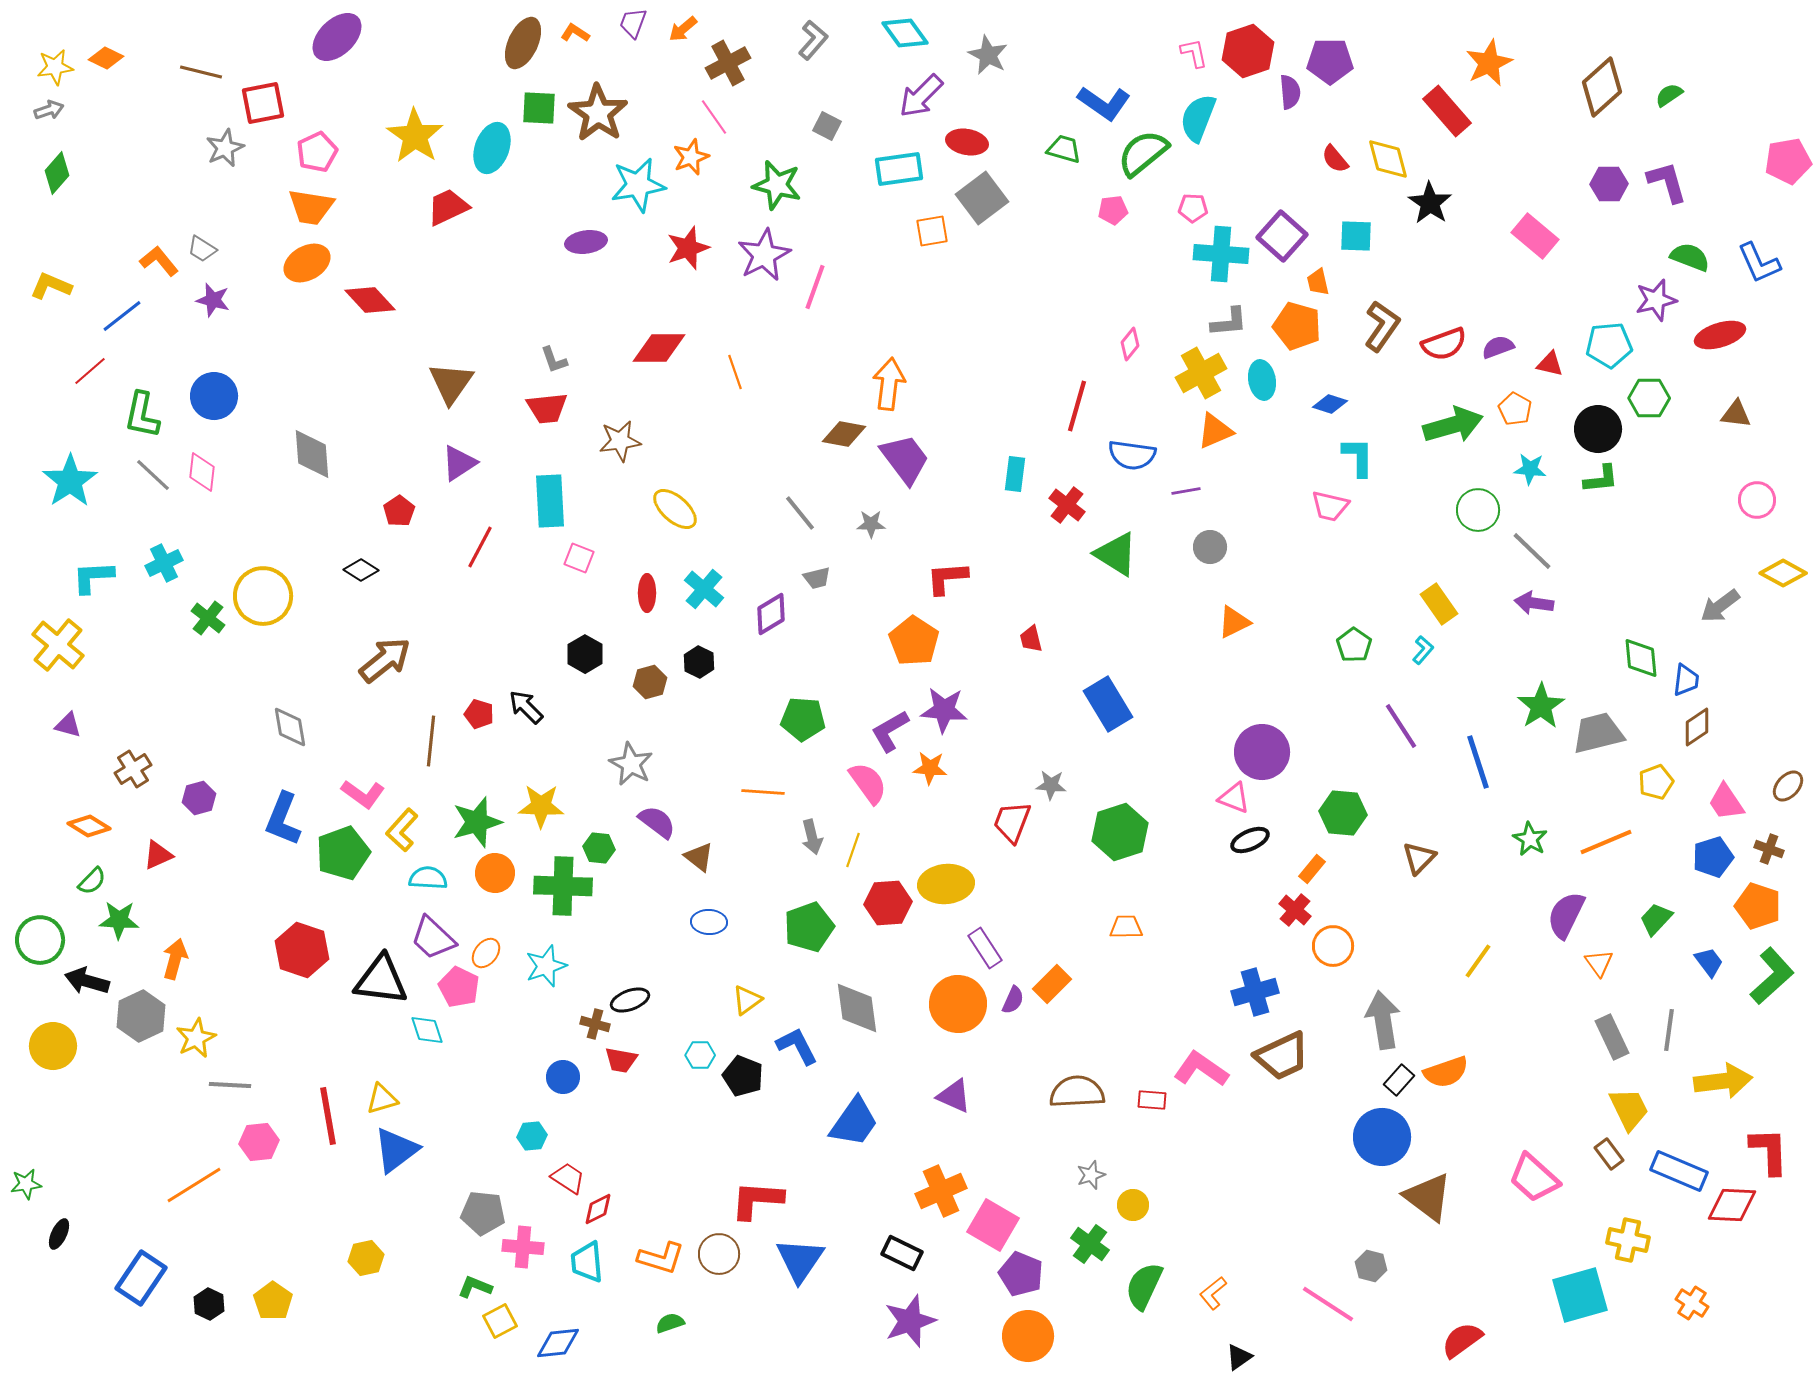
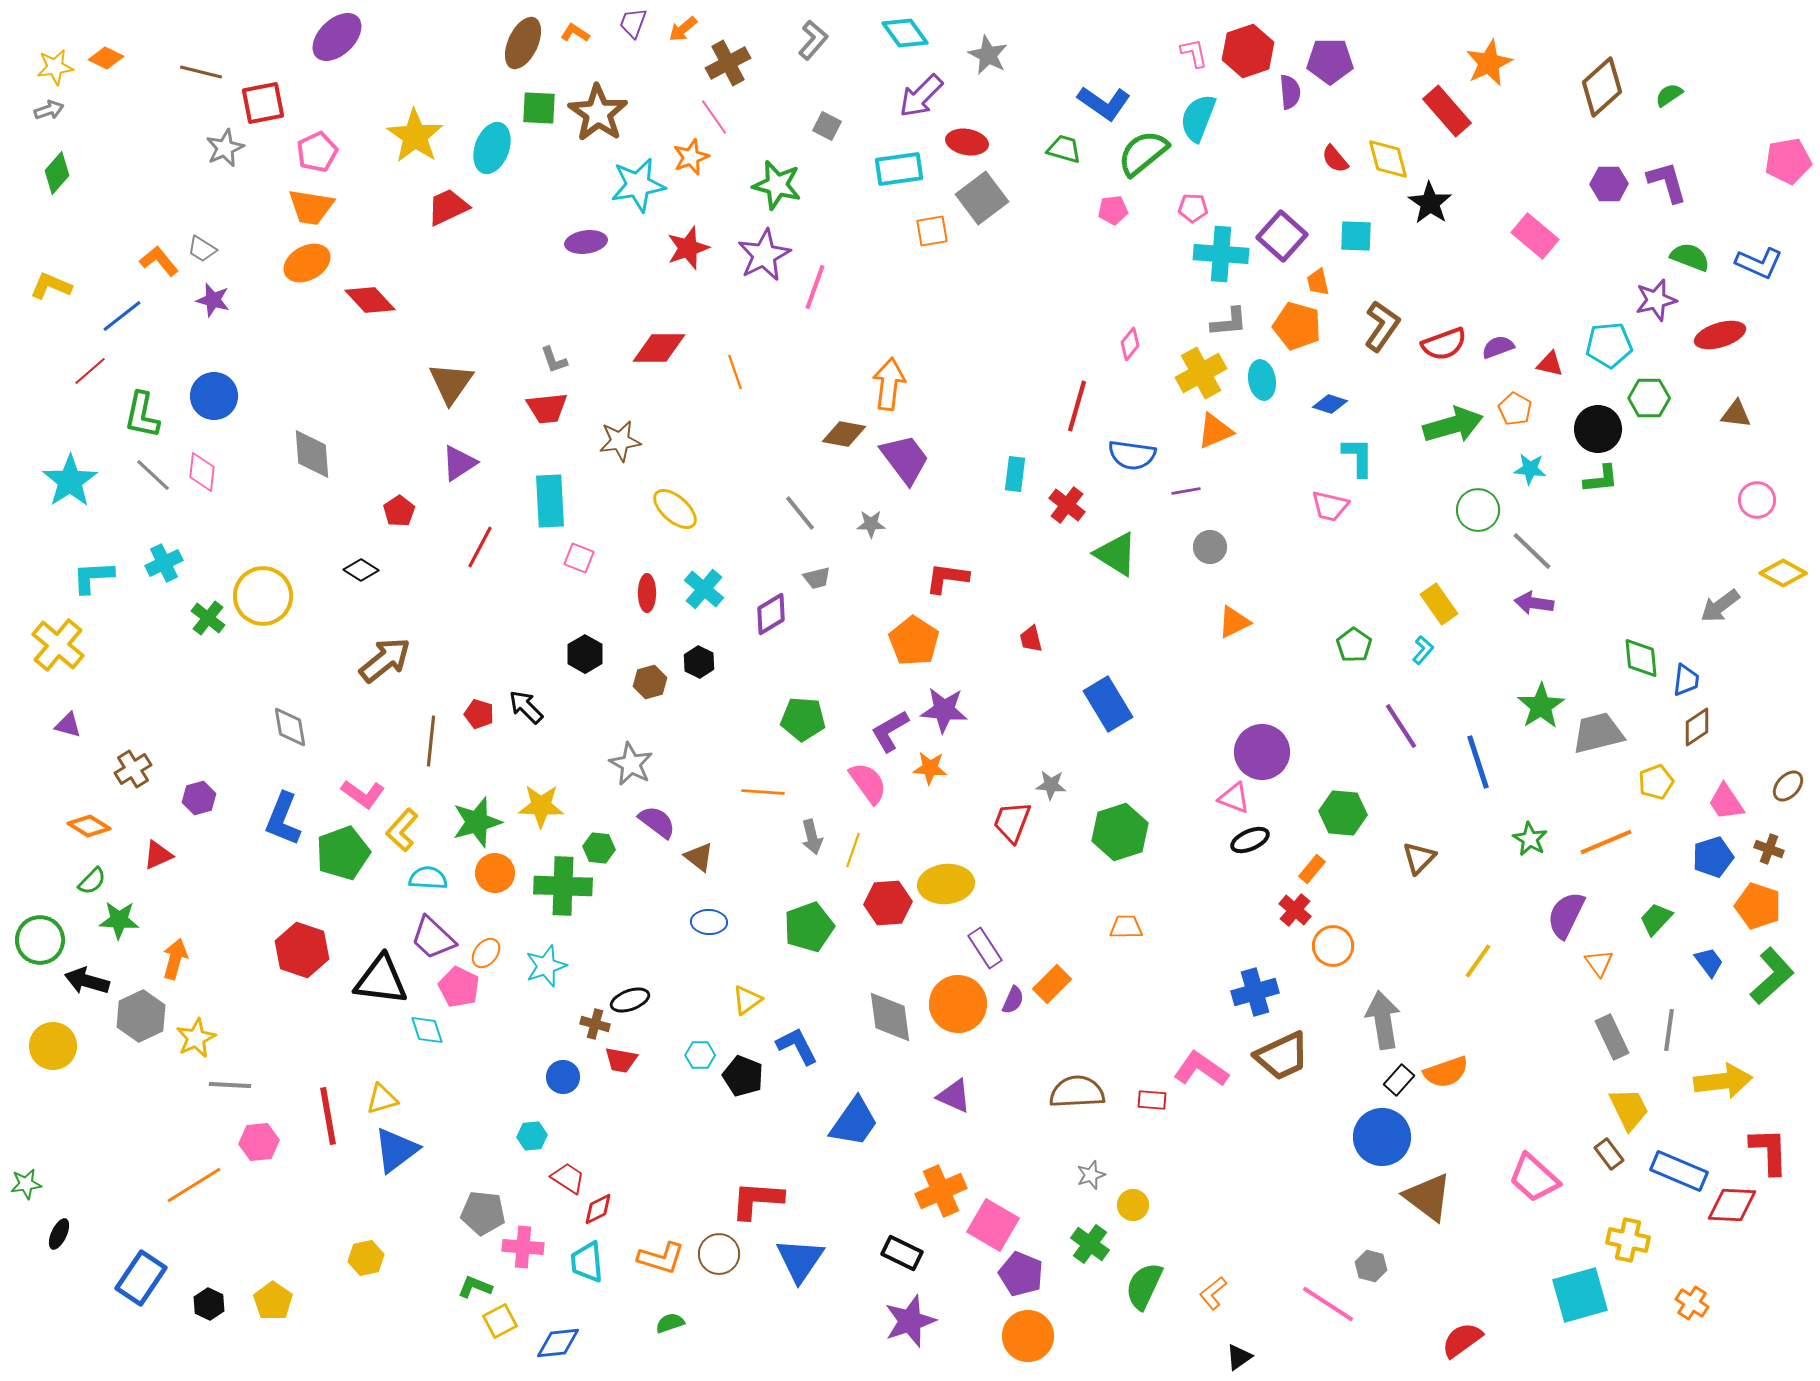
blue L-shape at (1759, 263): rotated 42 degrees counterclockwise
red L-shape at (947, 578): rotated 12 degrees clockwise
gray diamond at (857, 1008): moved 33 px right, 9 px down
